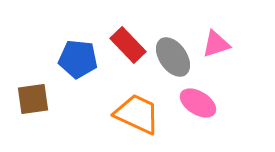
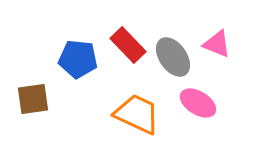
pink triangle: moved 1 px right; rotated 40 degrees clockwise
